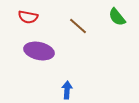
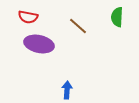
green semicircle: rotated 42 degrees clockwise
purple ellipse: moved 7 px up
